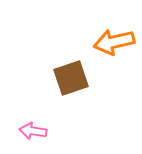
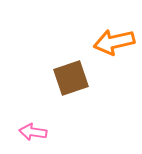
pink arrow: moved 1 px down
